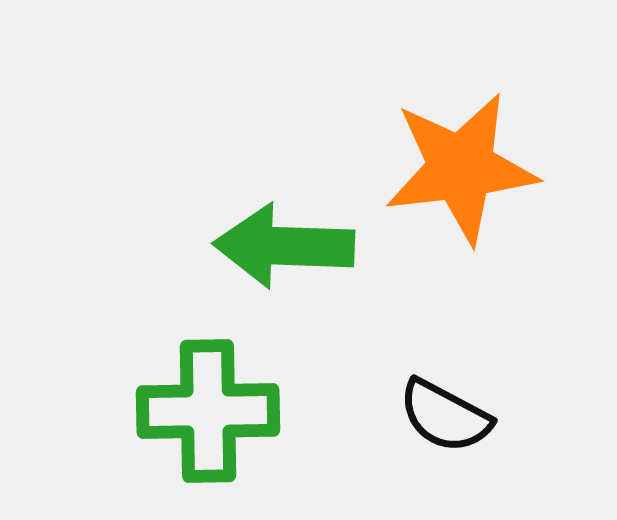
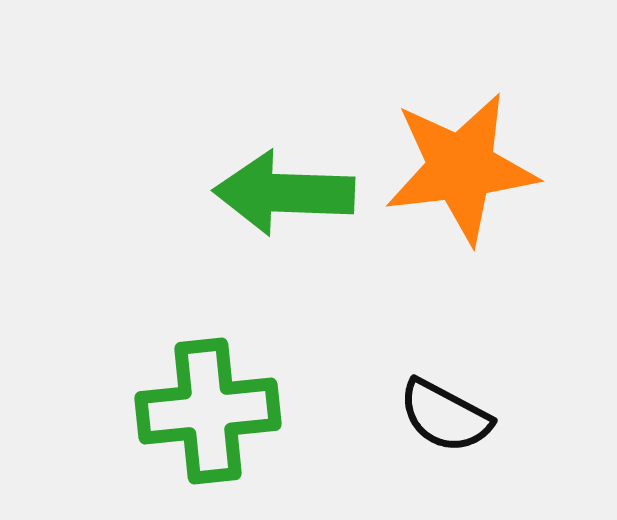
green arrow: moved 53 px up
green cross: rotated 5 degrees counterclockwise
